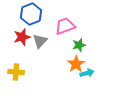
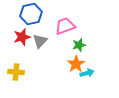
blue hexagon: rotated 10 degrees clockwise
